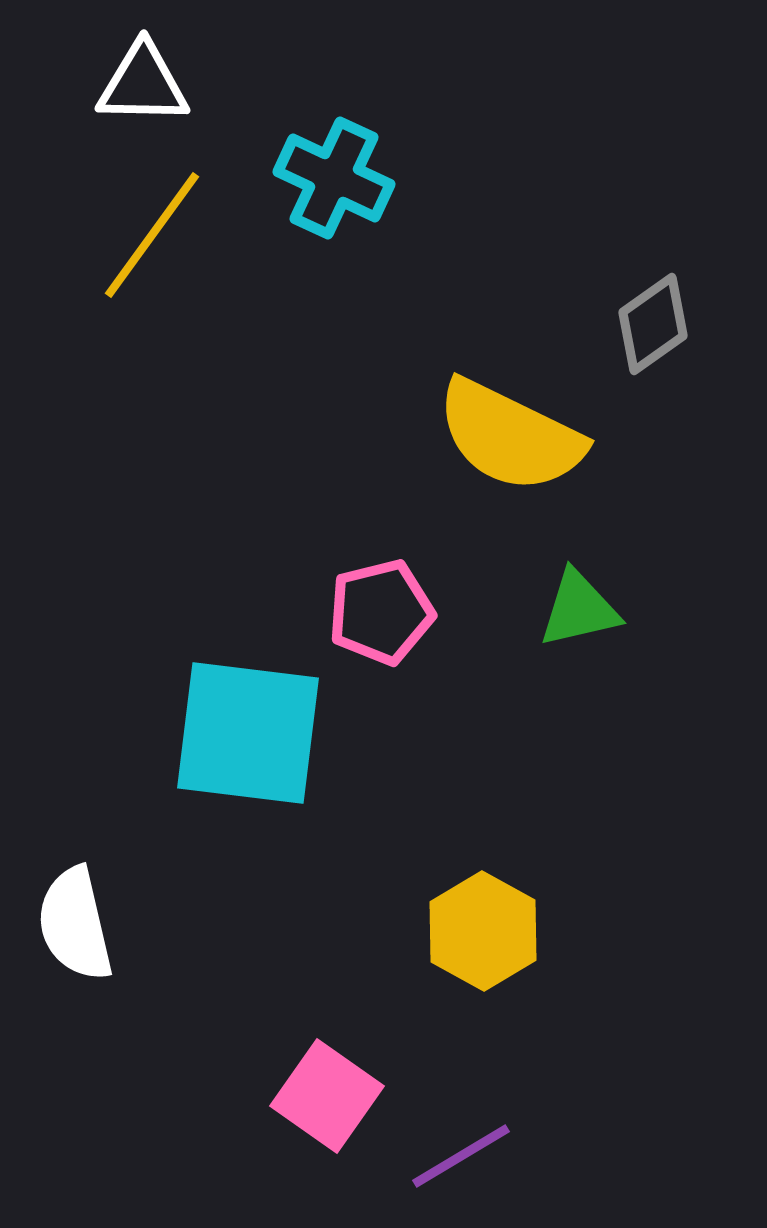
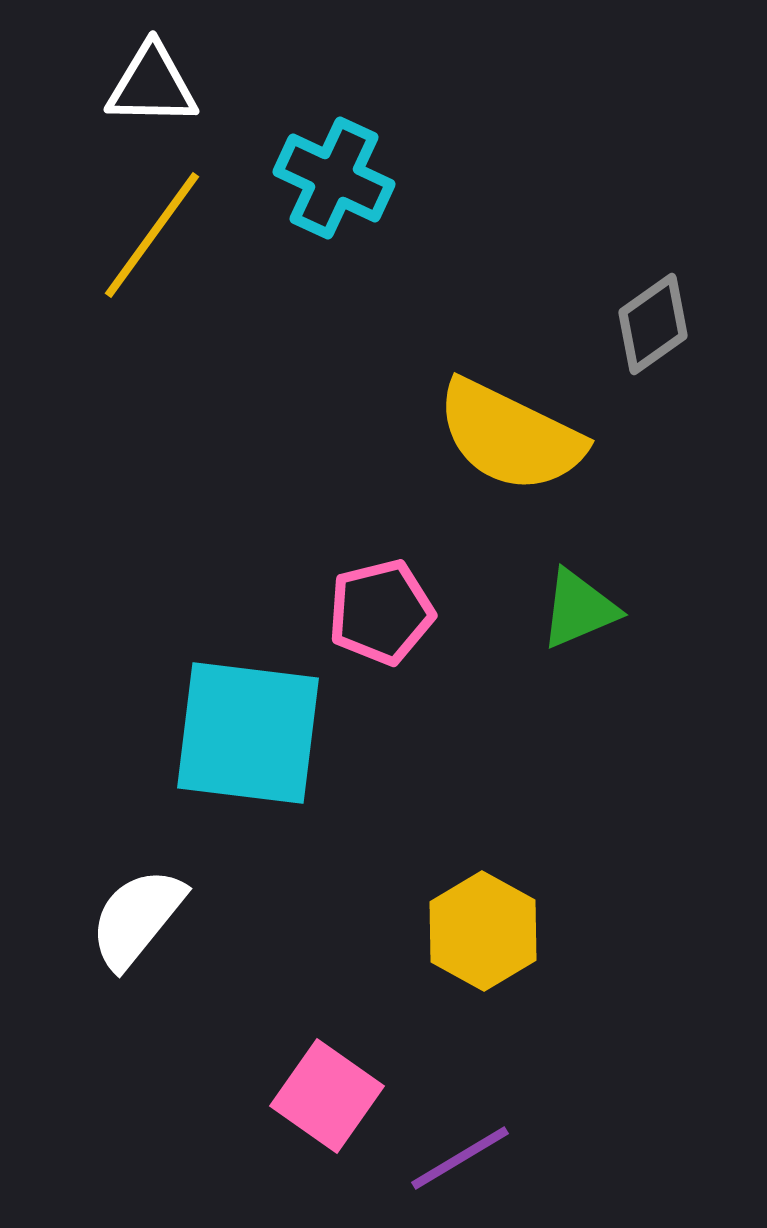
white triangle: moved 9 px right, 1 px down
green triangle: rotated 10 degrees counterclockwise
white semicircle: moved 62 px right, 6 px up; rotated 52 degrees clockwise
purple line: moved 1 px left, 2 px down
